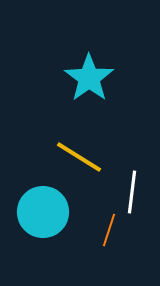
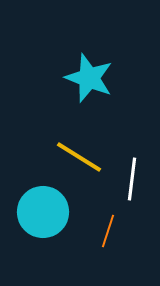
cyan star: rotated 15 degrees counterclockwise
white line: moved 13 px up
orange line: moved 1 px left, 1 px down
